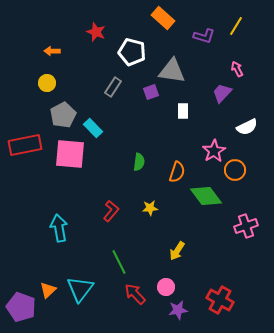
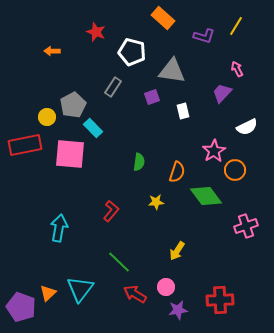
yellow circle: moved 34 px down
purple square: moved 1 px right, 5 px down
white rectangle: rotated 14 degrees counterclockwise
gray pentagon: moved 10 px right, 10 px up
yellow star: moved 6 px right, 6 px up
cyan arrow: rotated 20 degrees clockwise
green line: rotated 20 degrees counterclockwise
orange triangle: moved 3 px down
red arrow: rotated 15 degrees counterclockwise
red cross: rotated 32 degrees counterclockwise
